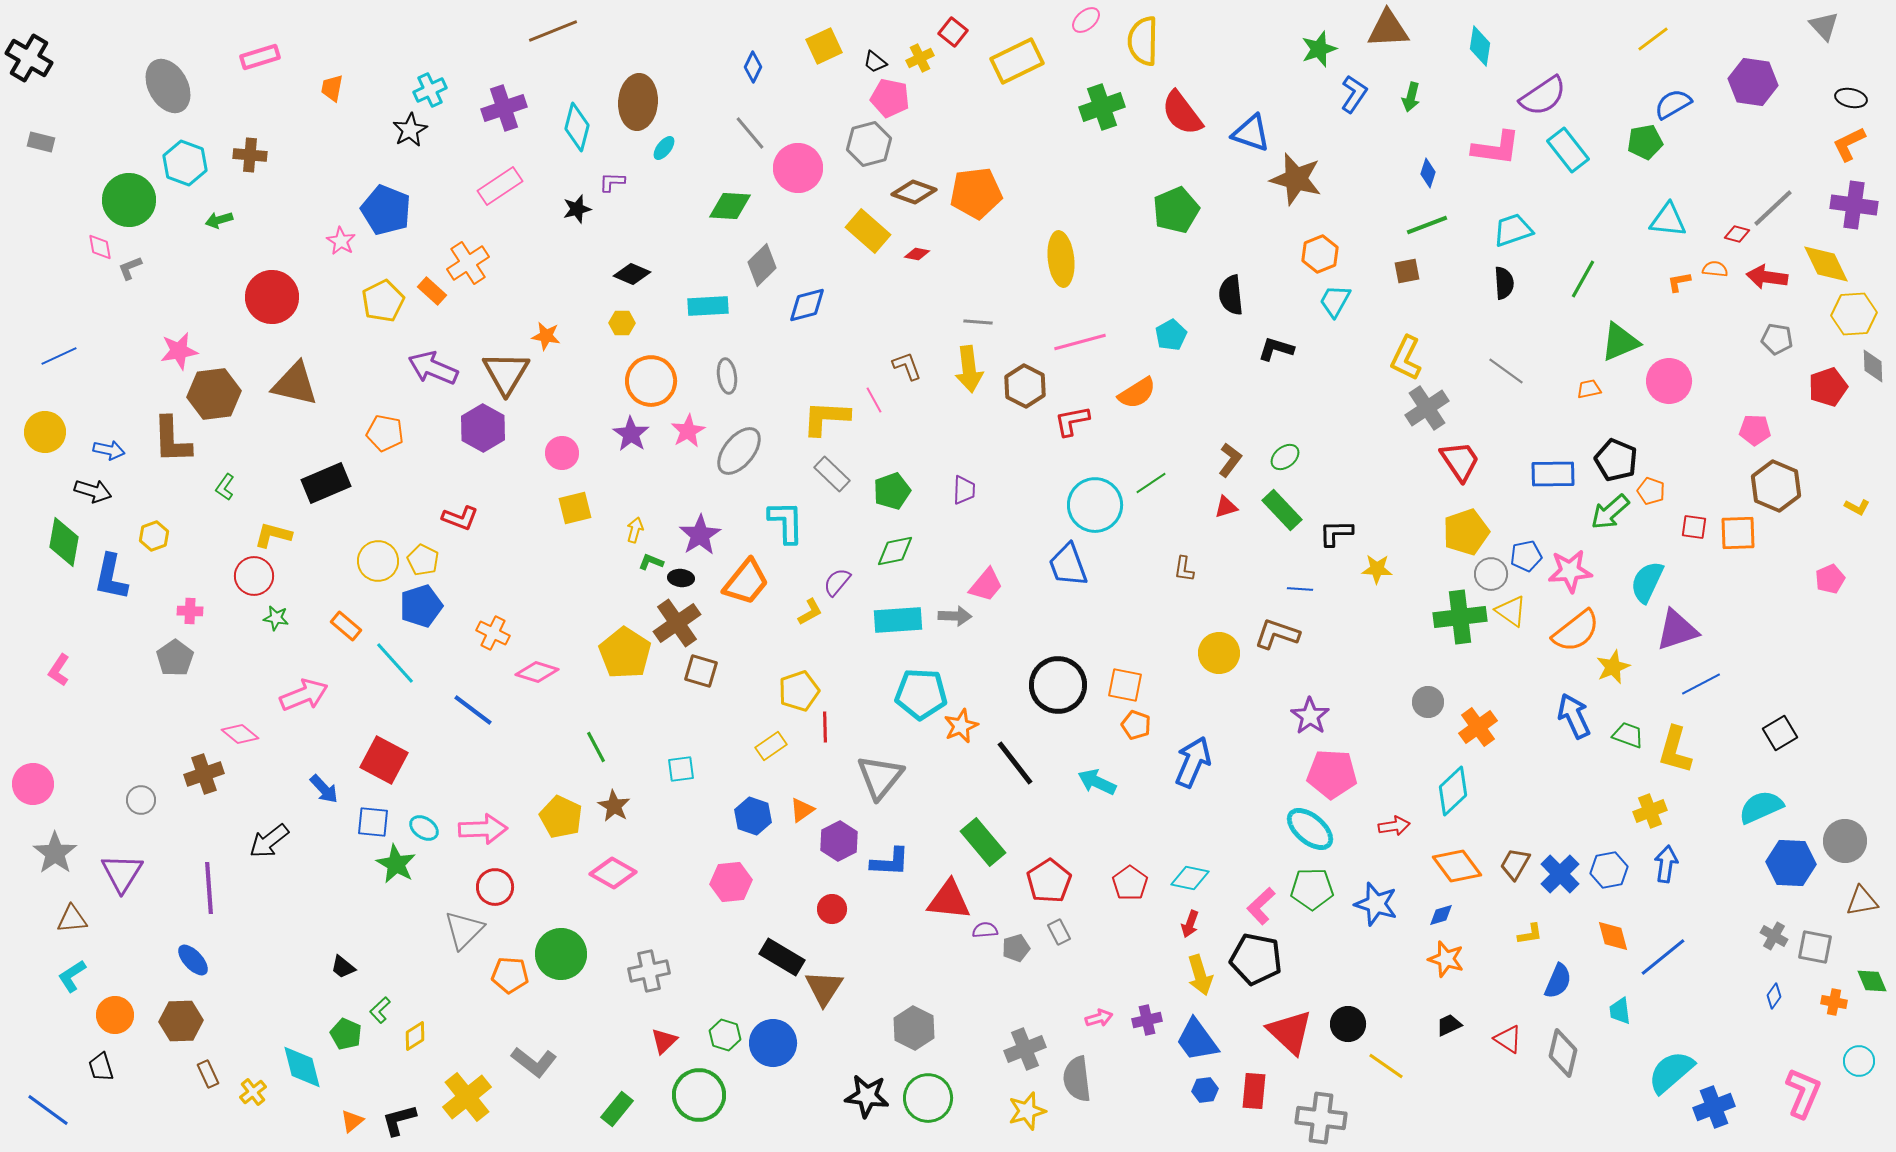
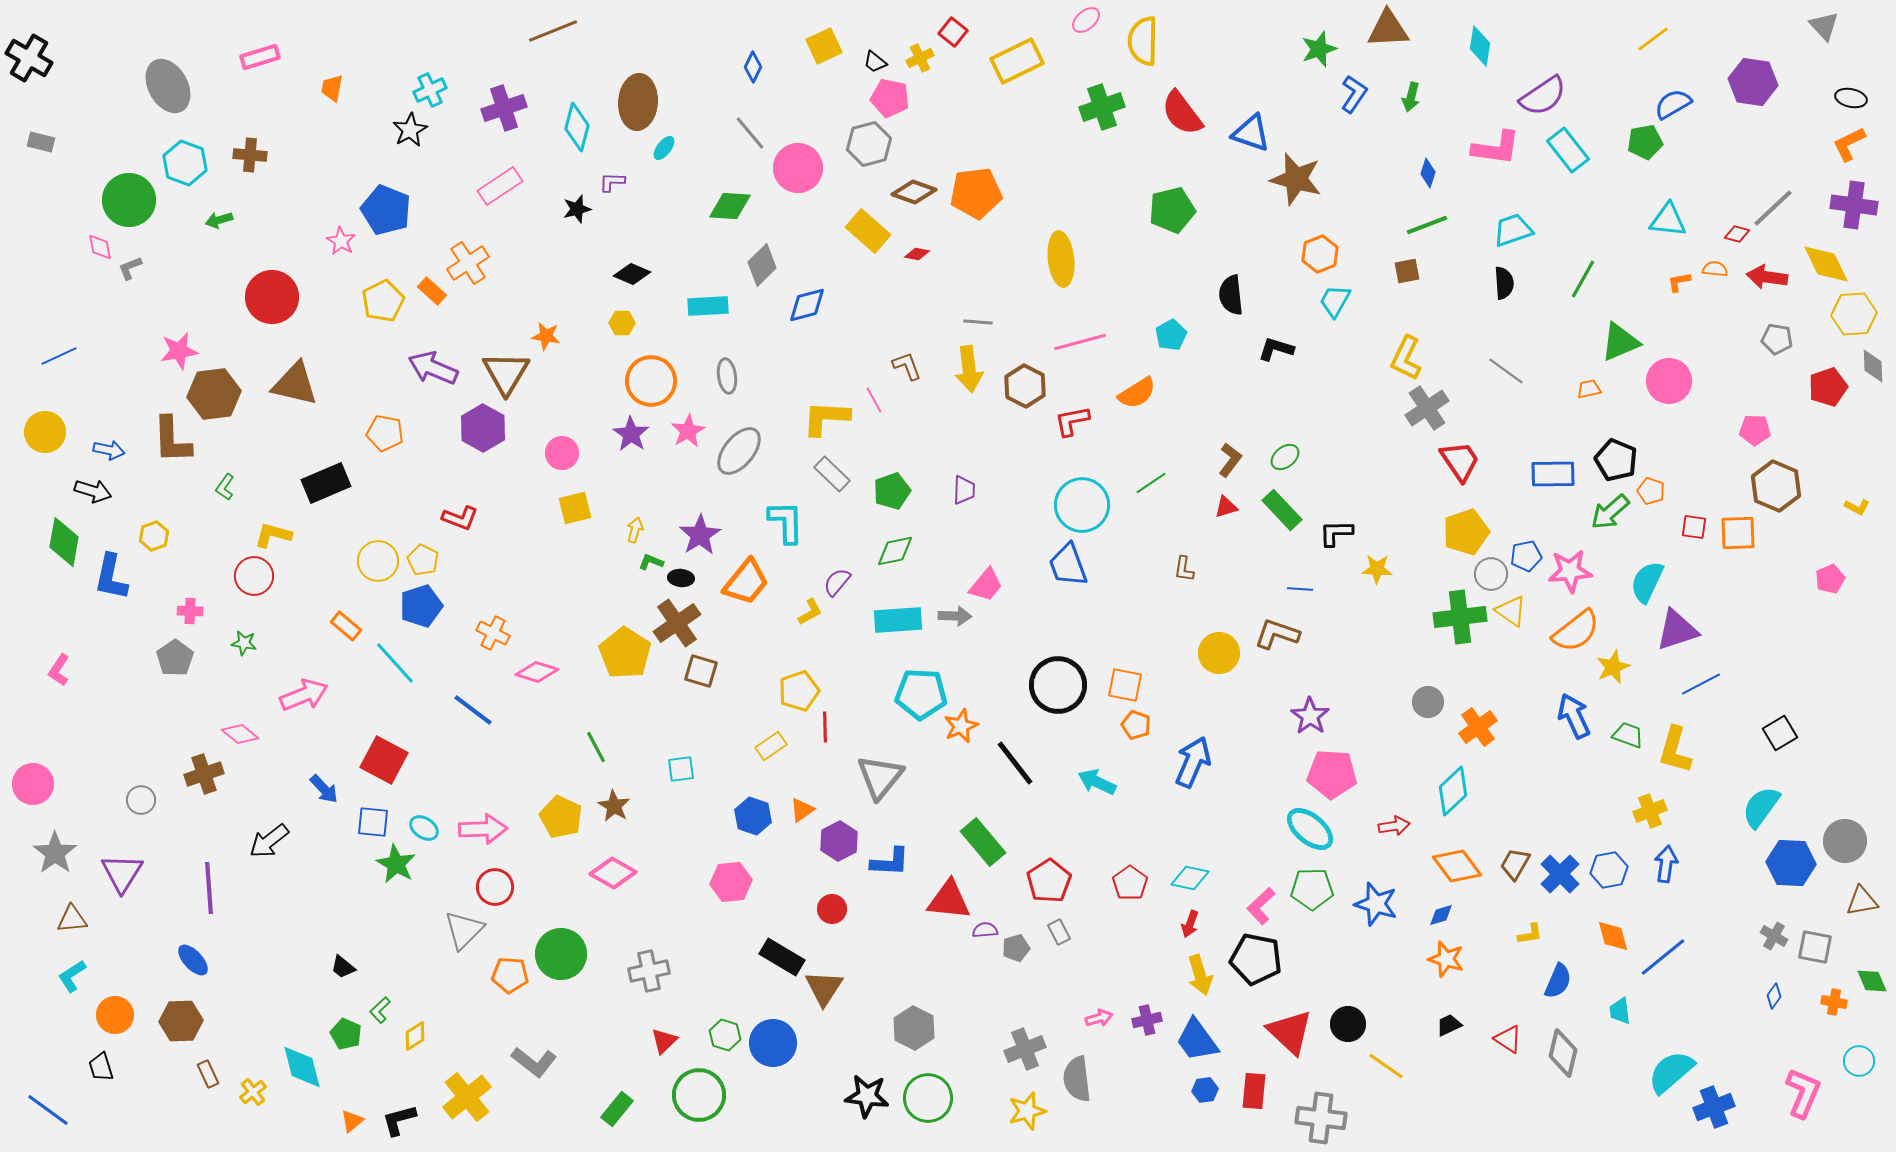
green pentagon at (1176, 210): moved 4 px left; rotated 9 degrees clockwise
cyan circle at (1095, 505): moved 13 px left
green star at (276, 618): moved 32 px left, 25 px down
cyan semicircle at (1761, 807): rotated 30 degrees counterclockwise
